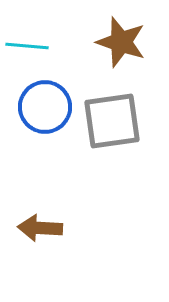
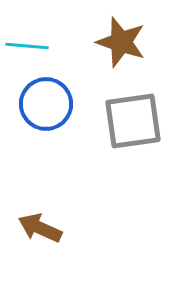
blue circle: moved 1 px right, 3 px up
gray square: moved 21 px right
brown arrow: rotated 21 degrees clockwise
